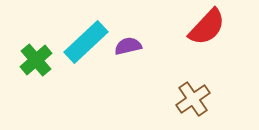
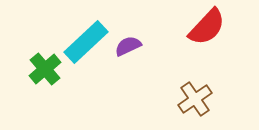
purple semicircle: rotated 12 degrees counterclockwise
green cross: moved 9 px right, 9 px down
brown cross: moved 2 px right
